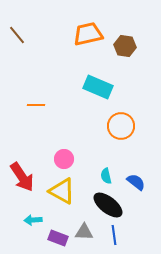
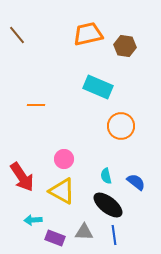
purple rectangle: moved 3 px left
